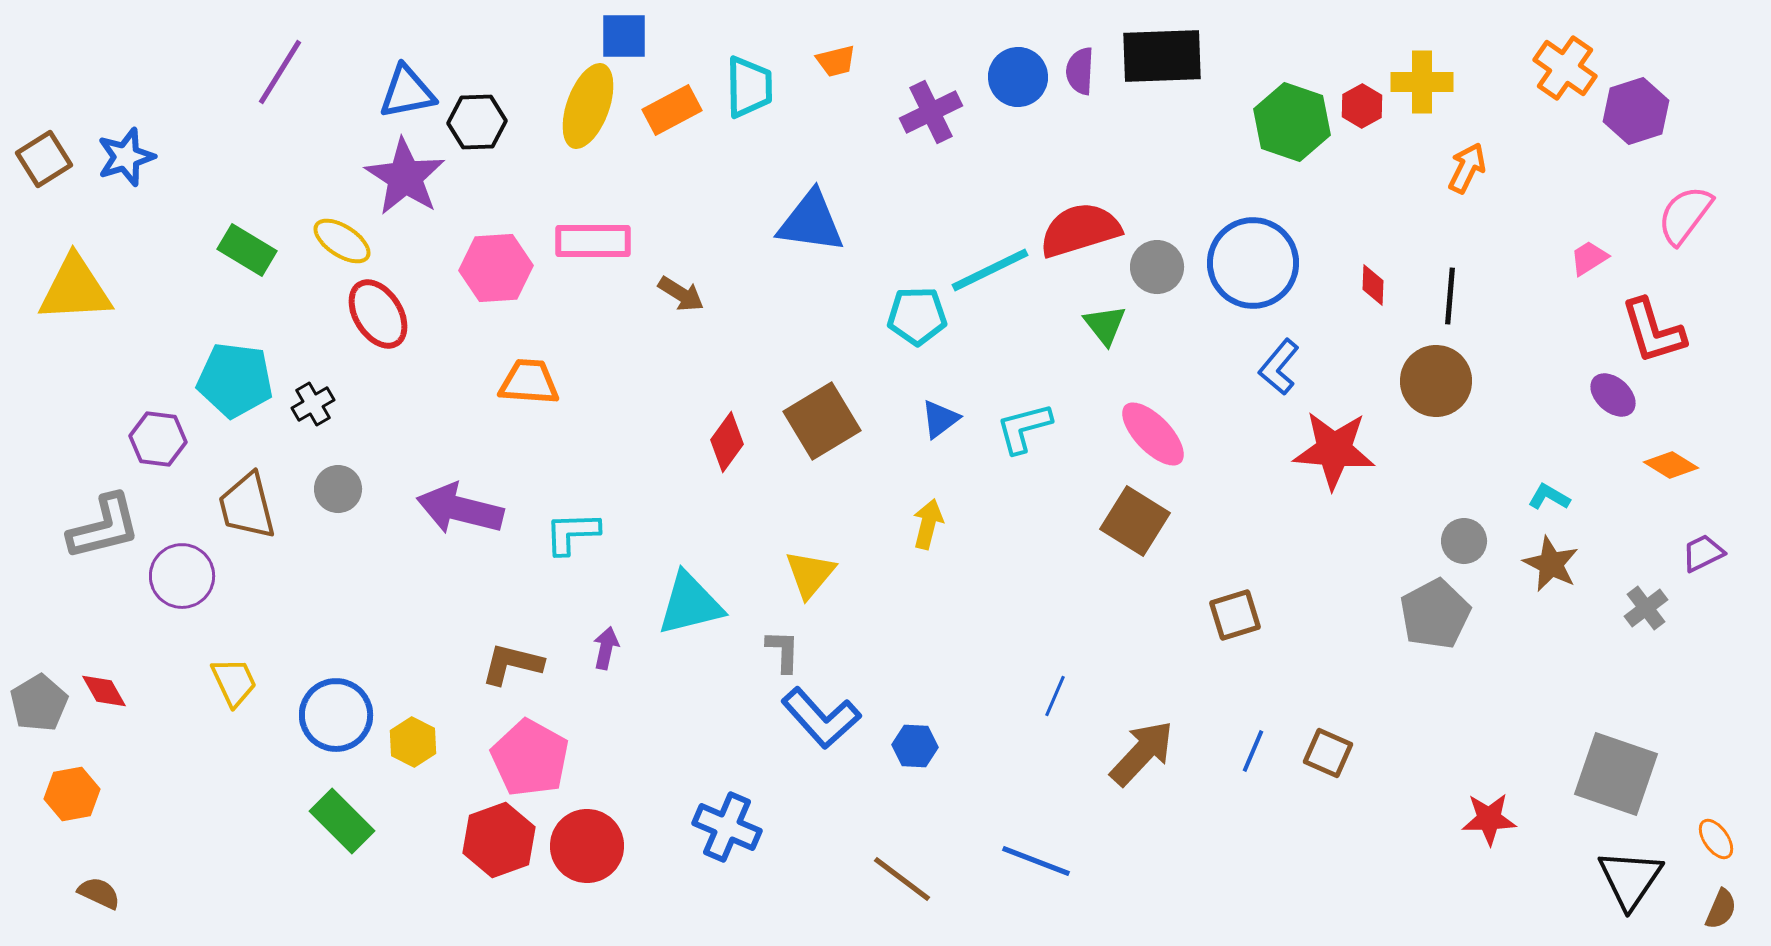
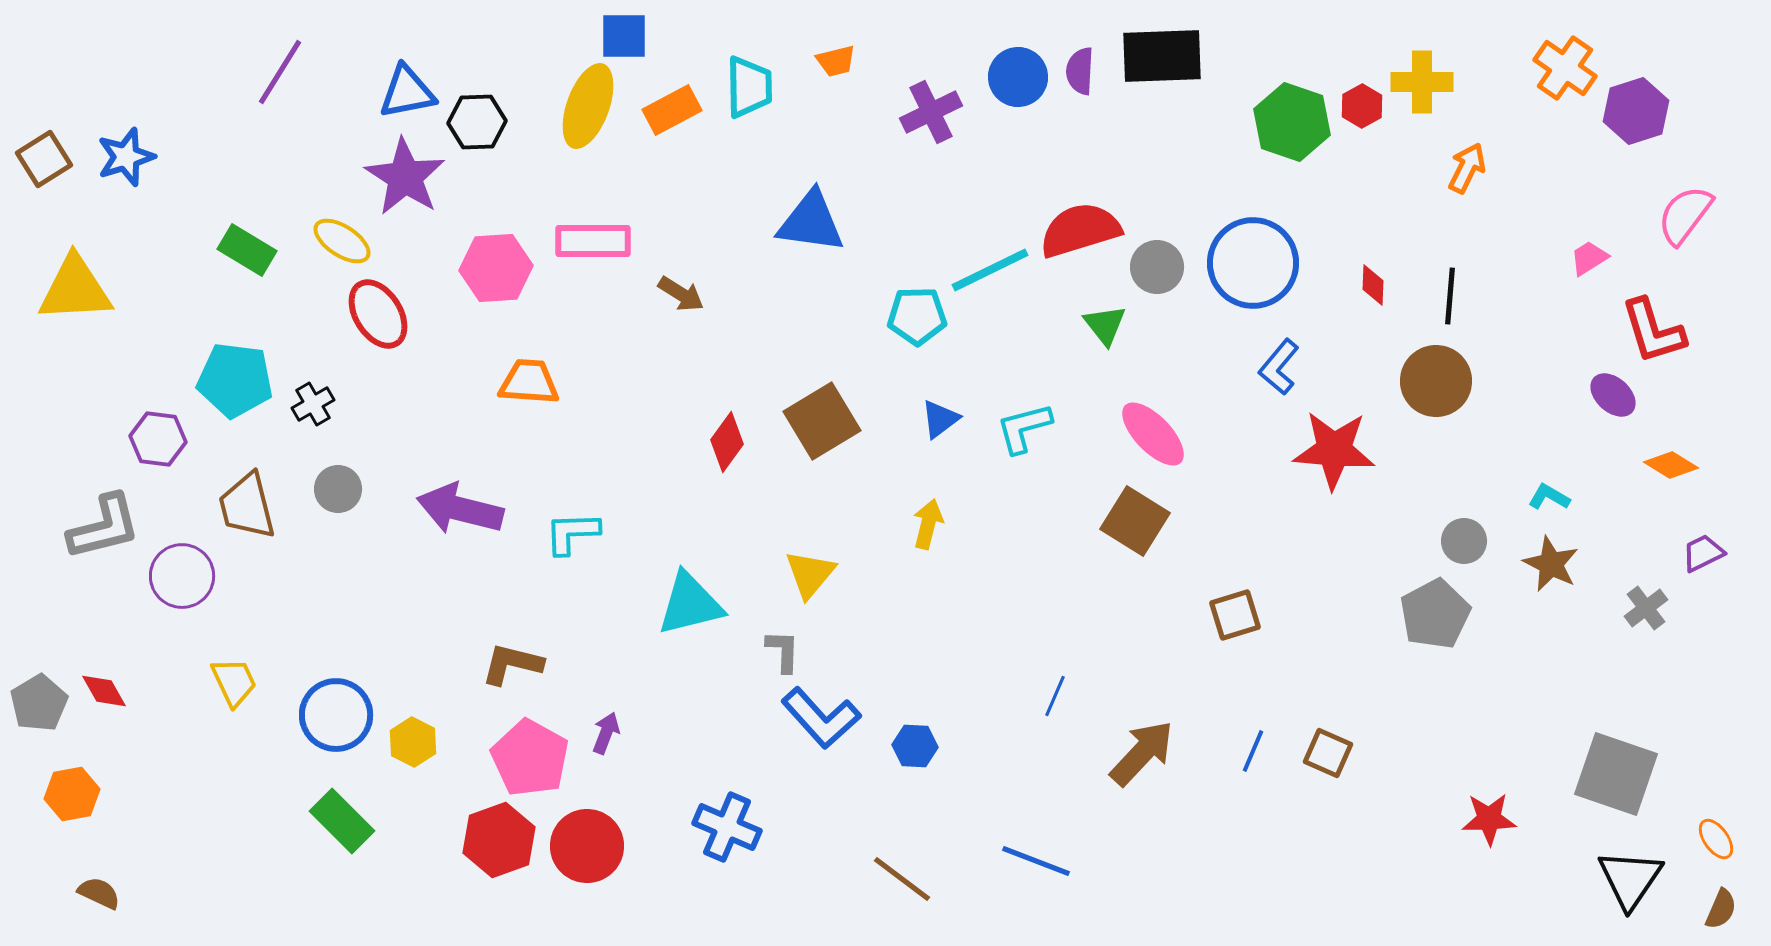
purple arrow at (606, 648): moved 85 px down; rotated 9 degrees clockwise
